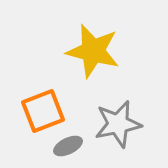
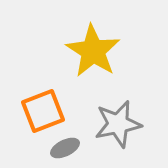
yellow star: rotated 18 degrees clockwise
gray ellipse: moved 3 px left, 2 px down
